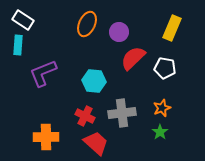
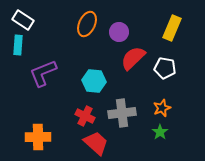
orange cross: moved 8 px left
